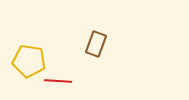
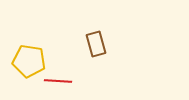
brown rectangle: rotated 35 degrees counterclockwise
